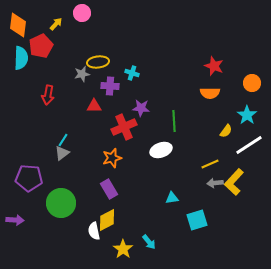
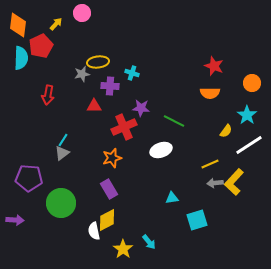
green line: rotated 60 degrees counterclockwise
